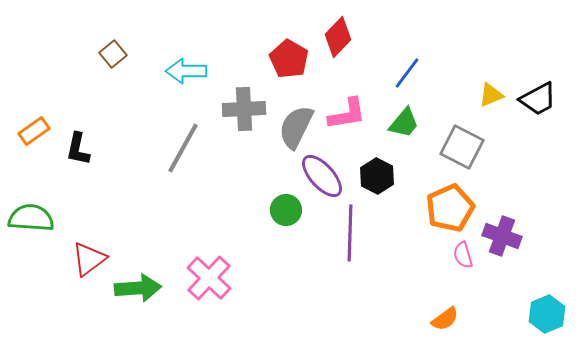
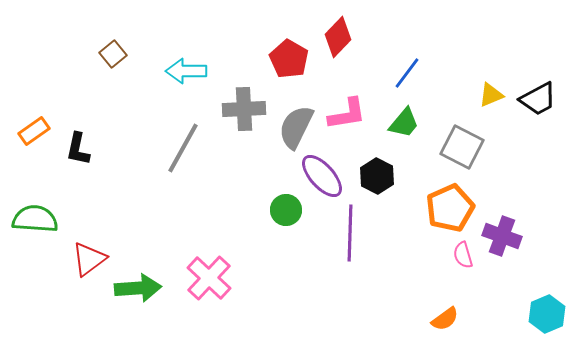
green semicircle: moved 4 px right, 1 px down
